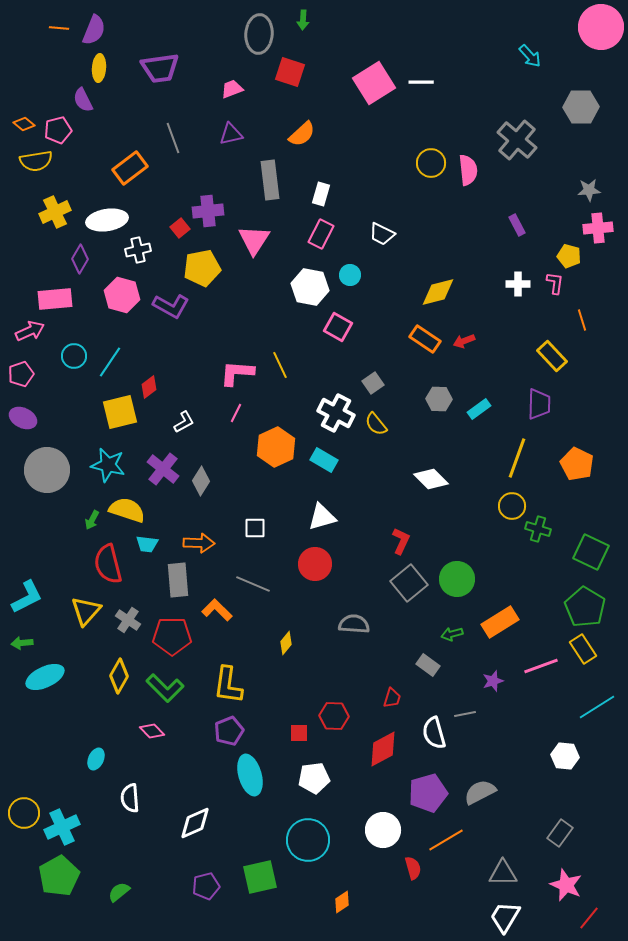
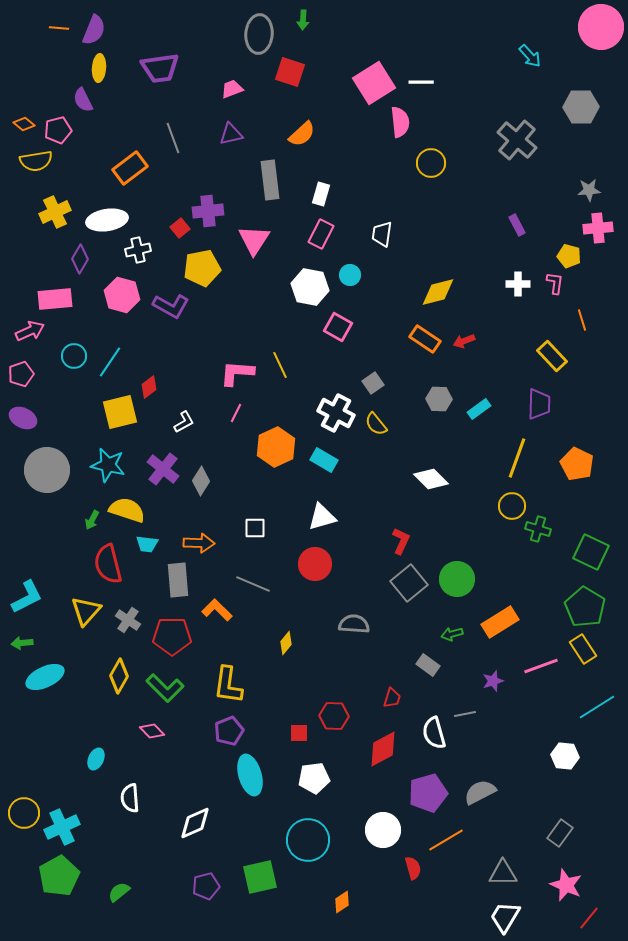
pink semicircle at (468, 170): moved 68 px left, 48 px up
white trapezoid at (382, 234): rotated 72 degrees clockwise
